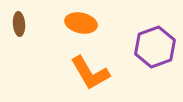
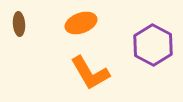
orange ellipse: rotated 32 degrees counterclockwise
purple hexagon: moved 2 px left, 2 px up; rotated 12 degrees counterclockwise
